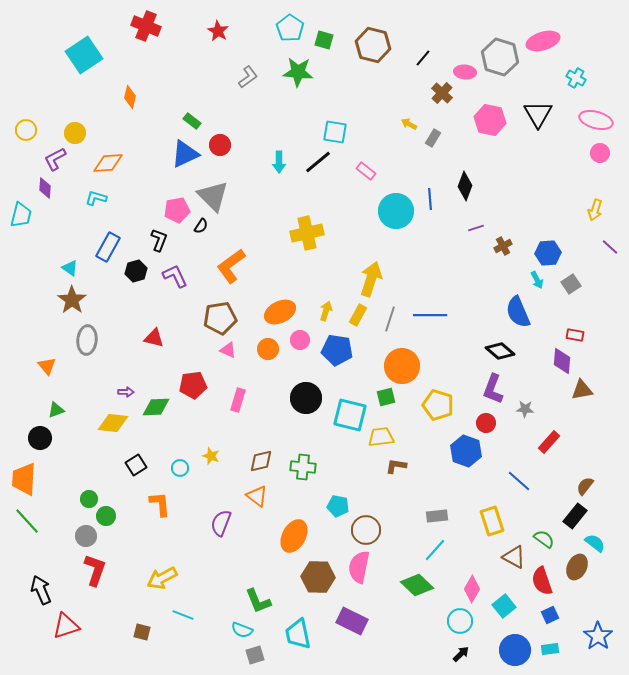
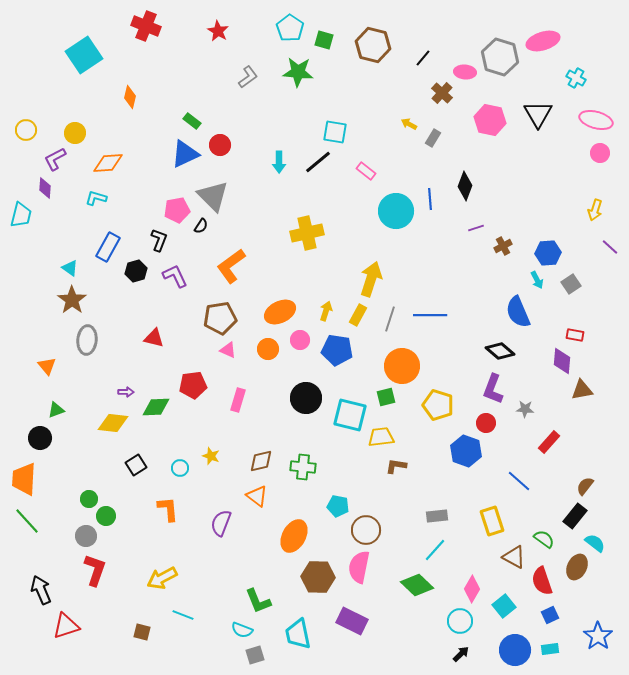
orange L-shape at (160, 504): moved 8 px right, 5 px down
